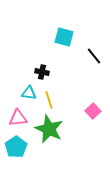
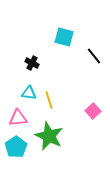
black cross: moved 10 px left, 9 px up; rotated 16 degrees clockwise
green star: moved 7 px down
